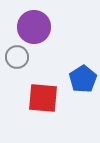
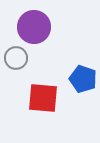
gray circle: moved 1 px left, 1 px down
blue pentagon: rotated 20 degrees counterclockwise
